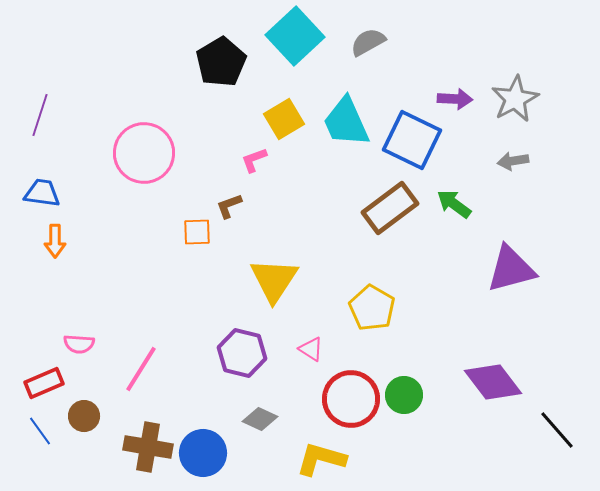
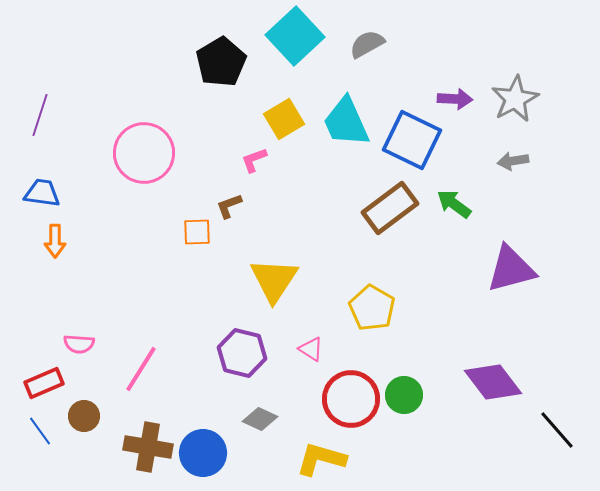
gray semicircle: moved 1 px left, 2 px down
